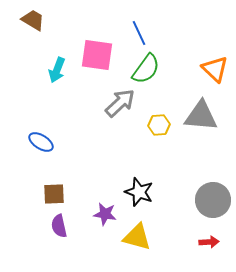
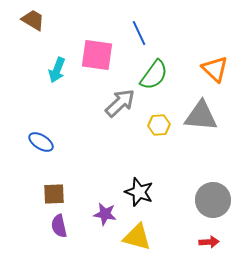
green semicircle: moved 8 px right, 6 px down
